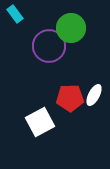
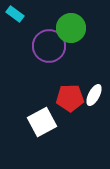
cyan rectangle: rotated 18 degrees counterclockwise
white square: moved 2 px right
